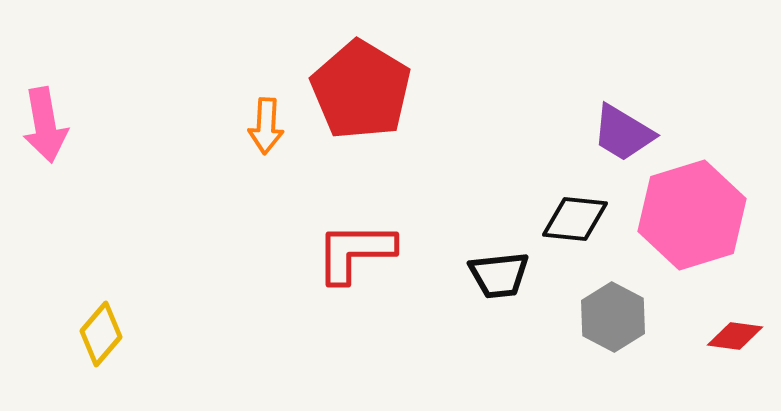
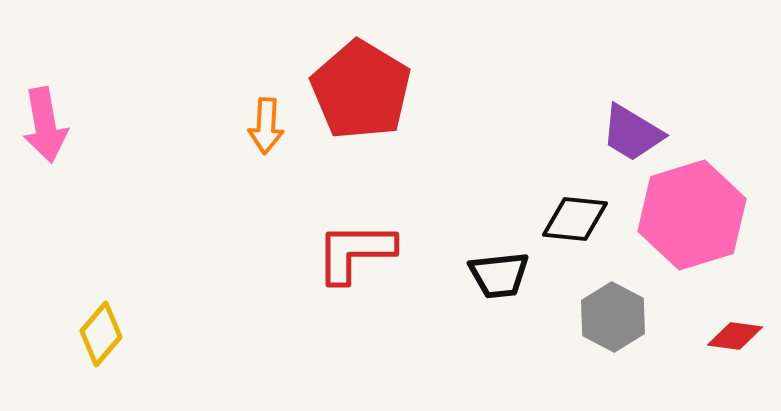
purple trapezoid: moved 9 px right
